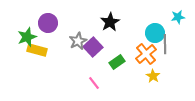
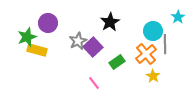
cyan star: rotated 24 degrees counterclockwise
cyan circle: moved 2 px left, 2 px up
